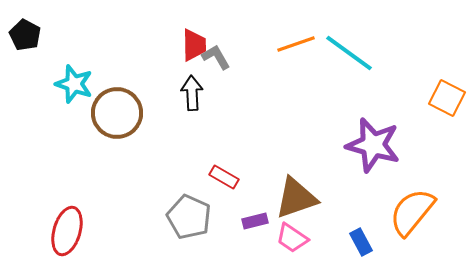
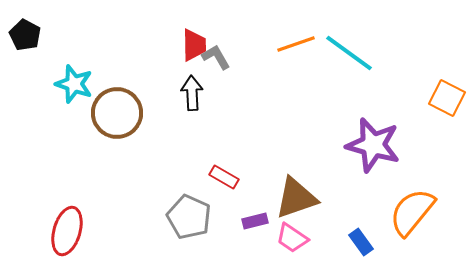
blue rectangle: rotated 8 degrees counterclockwise
